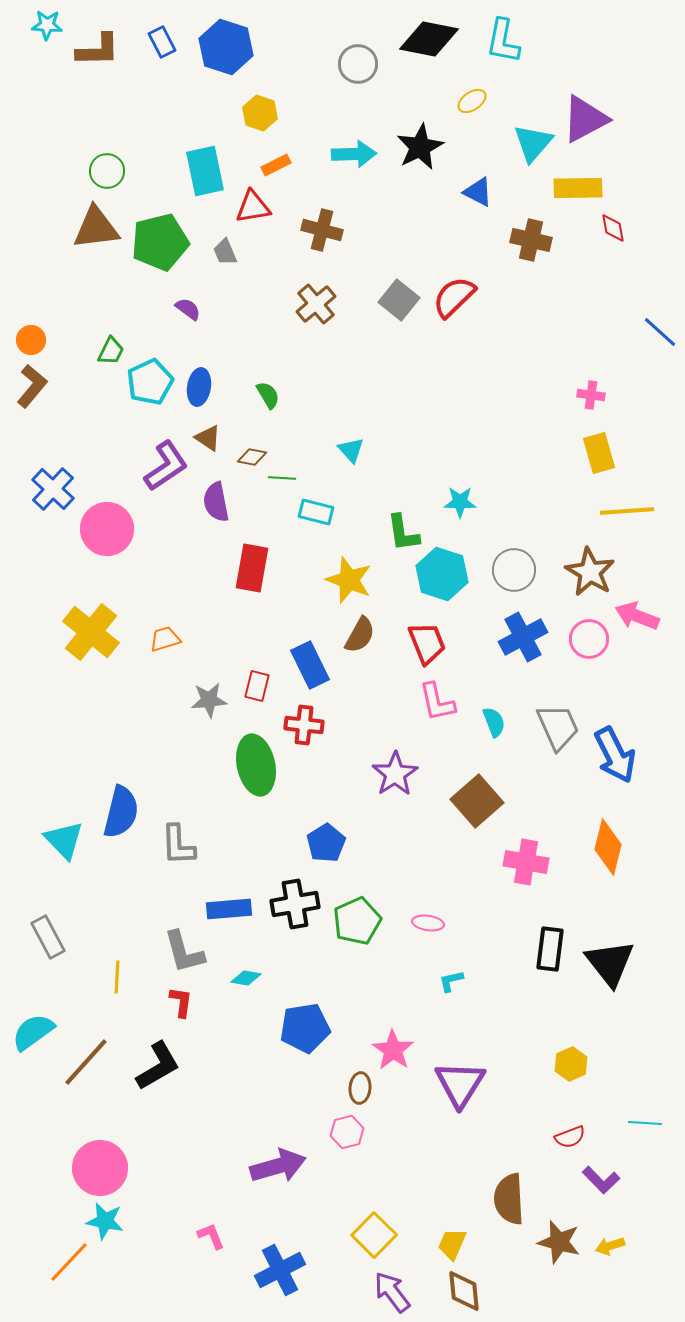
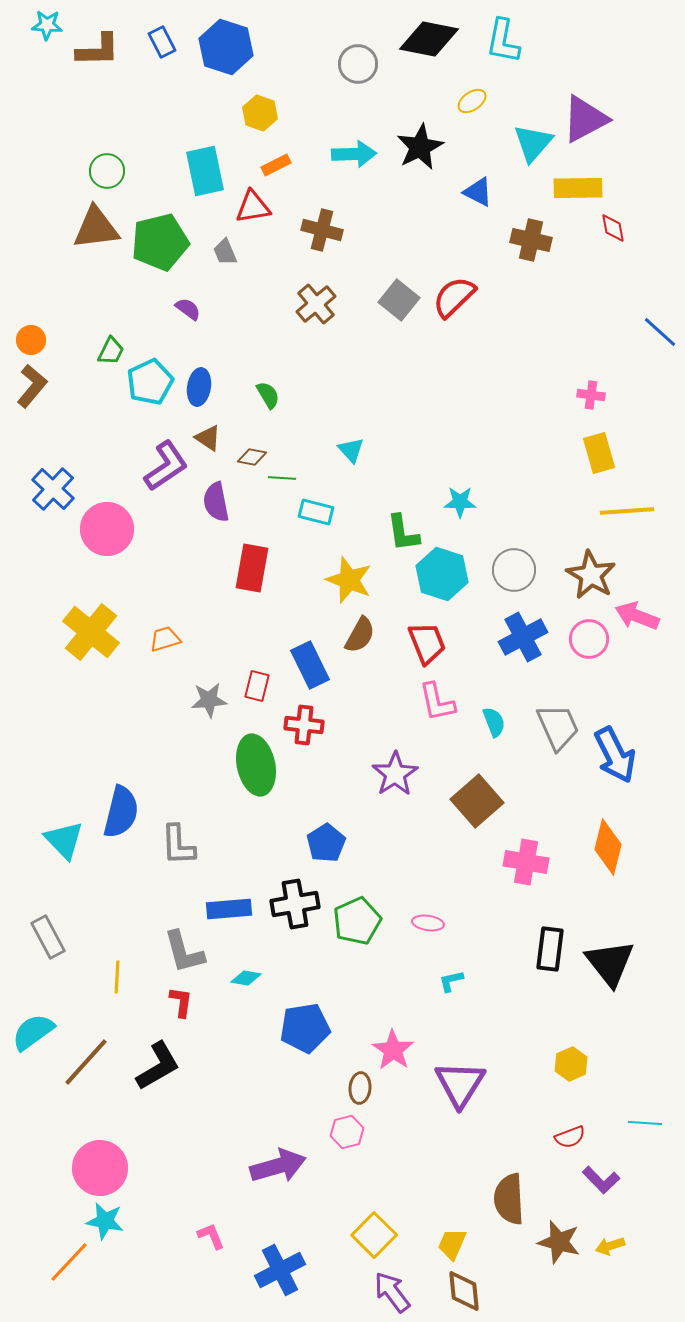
brown star at (590, 572): moved 1 px right, 3 px down
